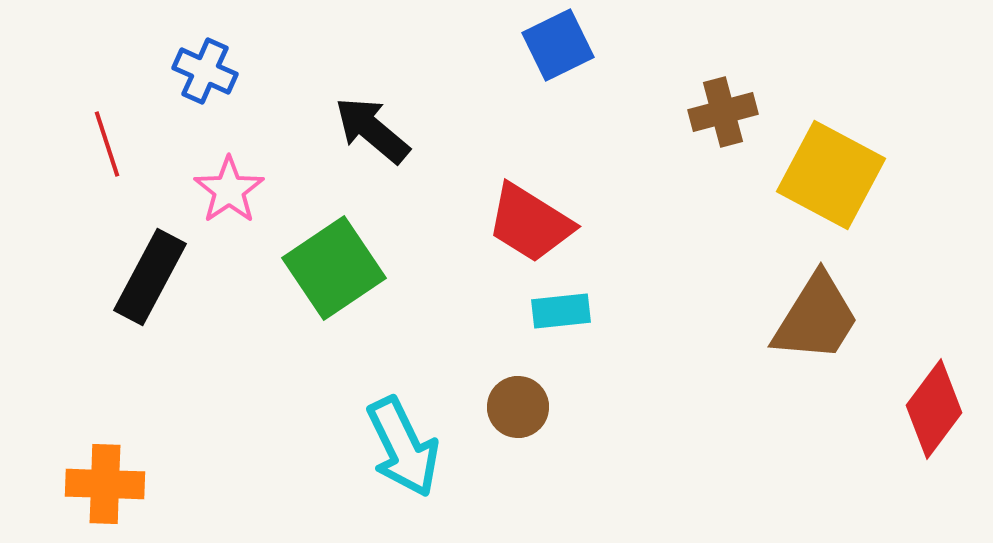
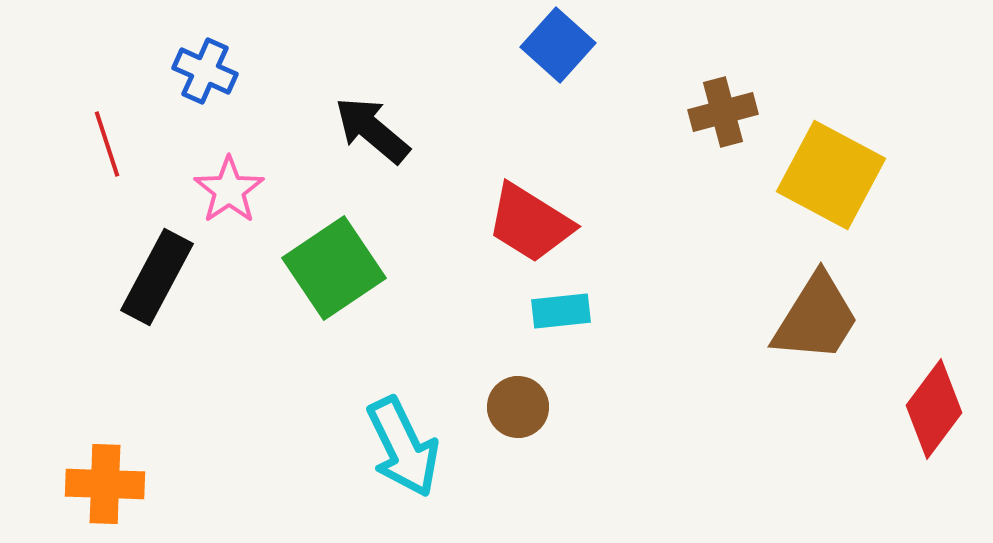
blue square: rotated 22 degrees counterclockwise
black rectangle: moved 7 px right
